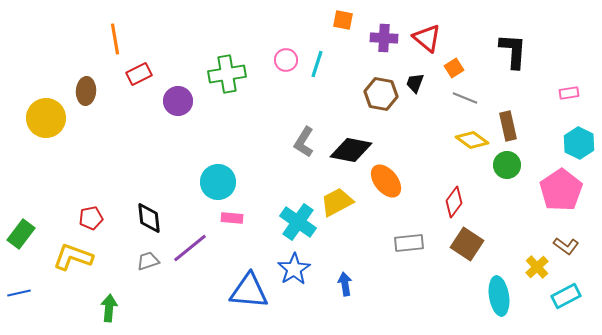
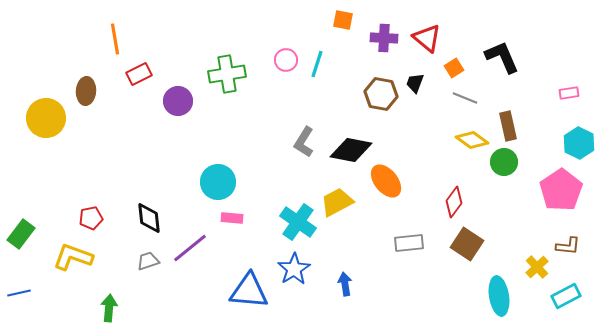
black L-shape at (513, 51): moved 11 px left, 6 px down; rotated 27 degrees counterclockwise
green circle at (507, 165): moved 3 px left, 3 px up
brown L-shape at (566, 246): moved 2 px right; rotated 30 degrees counterclockwise
